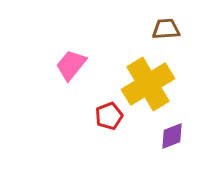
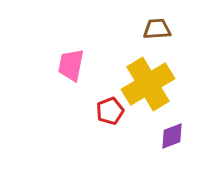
brown trapezoid: moved 9 px left
pink trapezoid: rotated 28 degrees counterclockwise
red pentagon: moved 1 px right, 5 px up
